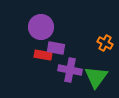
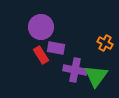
red rectangle: moved 2 px left; rotated 48 degrees clockwise
purple cross: moved 5 px right
green triangle: moved 1 px up
